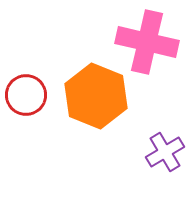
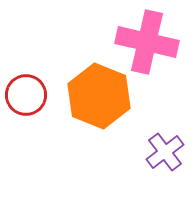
orange hexagon: moved 3 px right
purple cross: rotated 6 degrees counterclockwise
